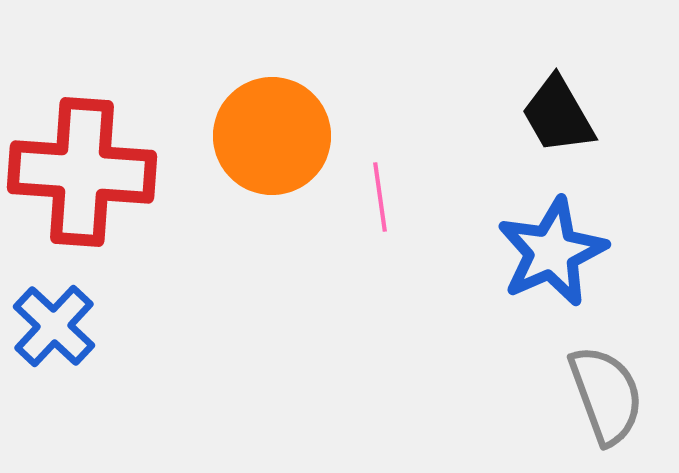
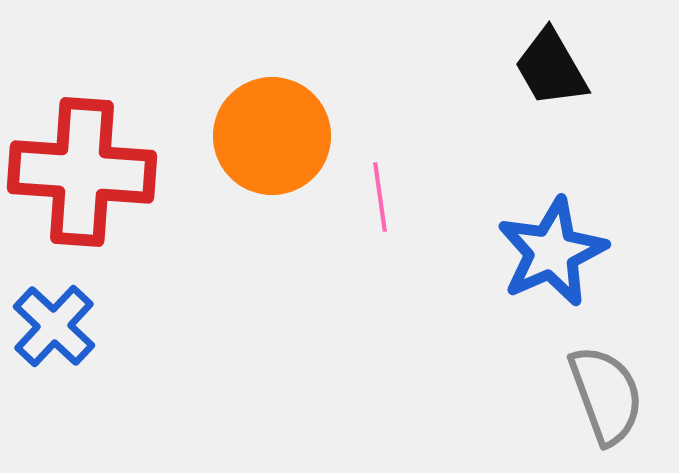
black trapezoid: moved 7 px left, 47 px up
